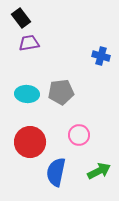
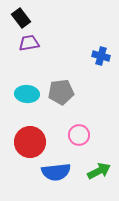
blue semicircle: rotated 108 degrees counterclockwise
